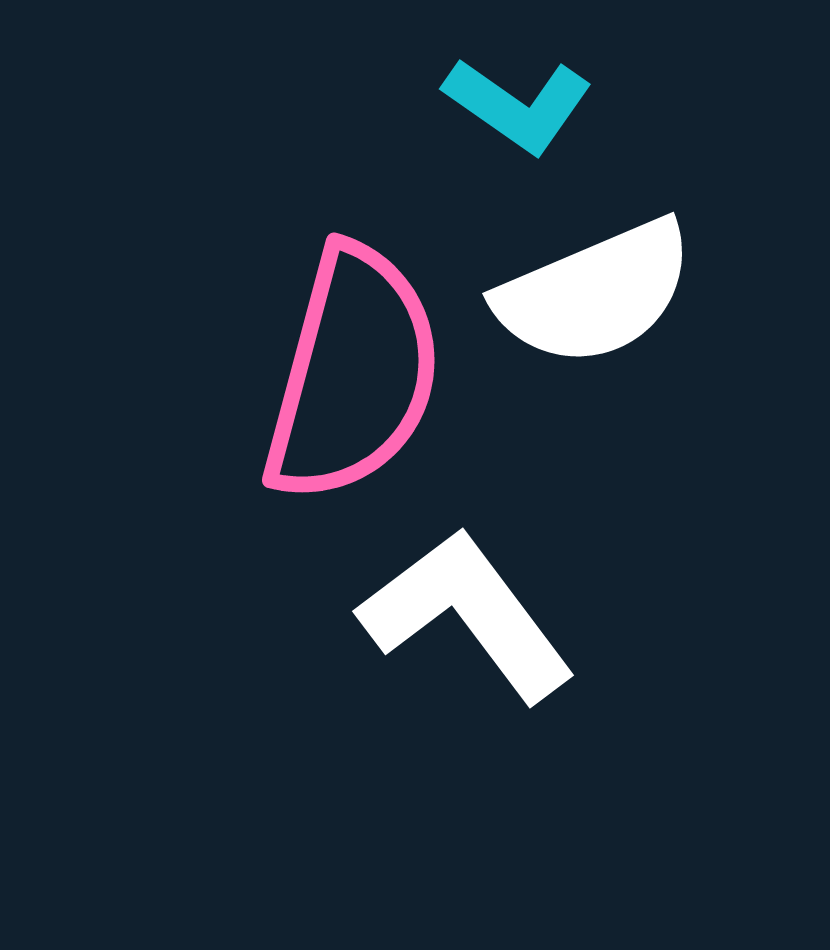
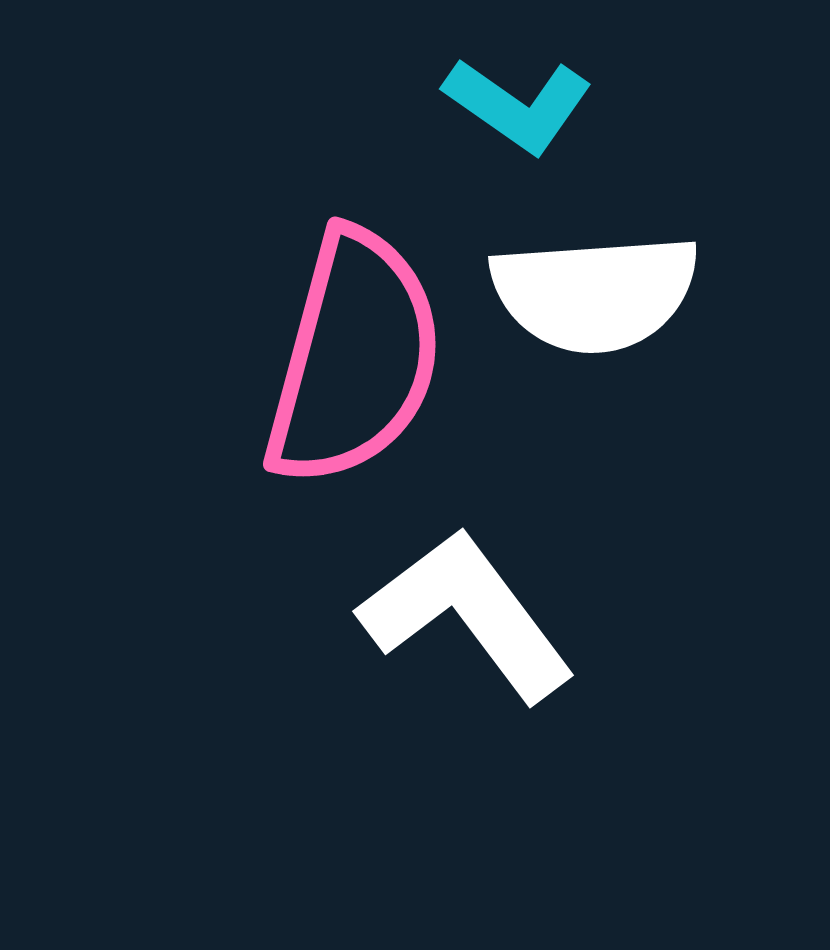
white semicircle: rotated 19 degrees clockwise
pink semicircle: moved 1 px right, 16 px up
